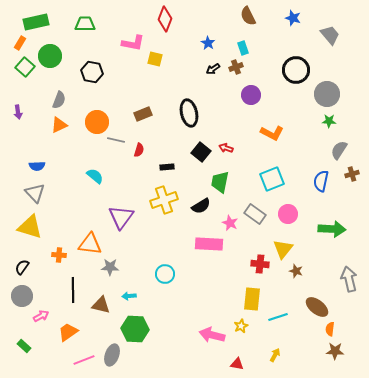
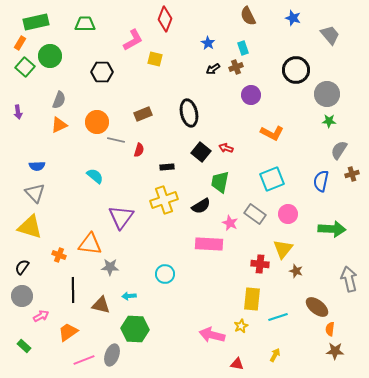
pink L-shape at (133, 43): moved 3 px up; rotated 40 degrees counterclockwise
black hexagon at (92, 72): moved 10 px right; rotated 10 degrees counterclockwise
orange cross at (59, 255): rotated 16 degrees clockwise
